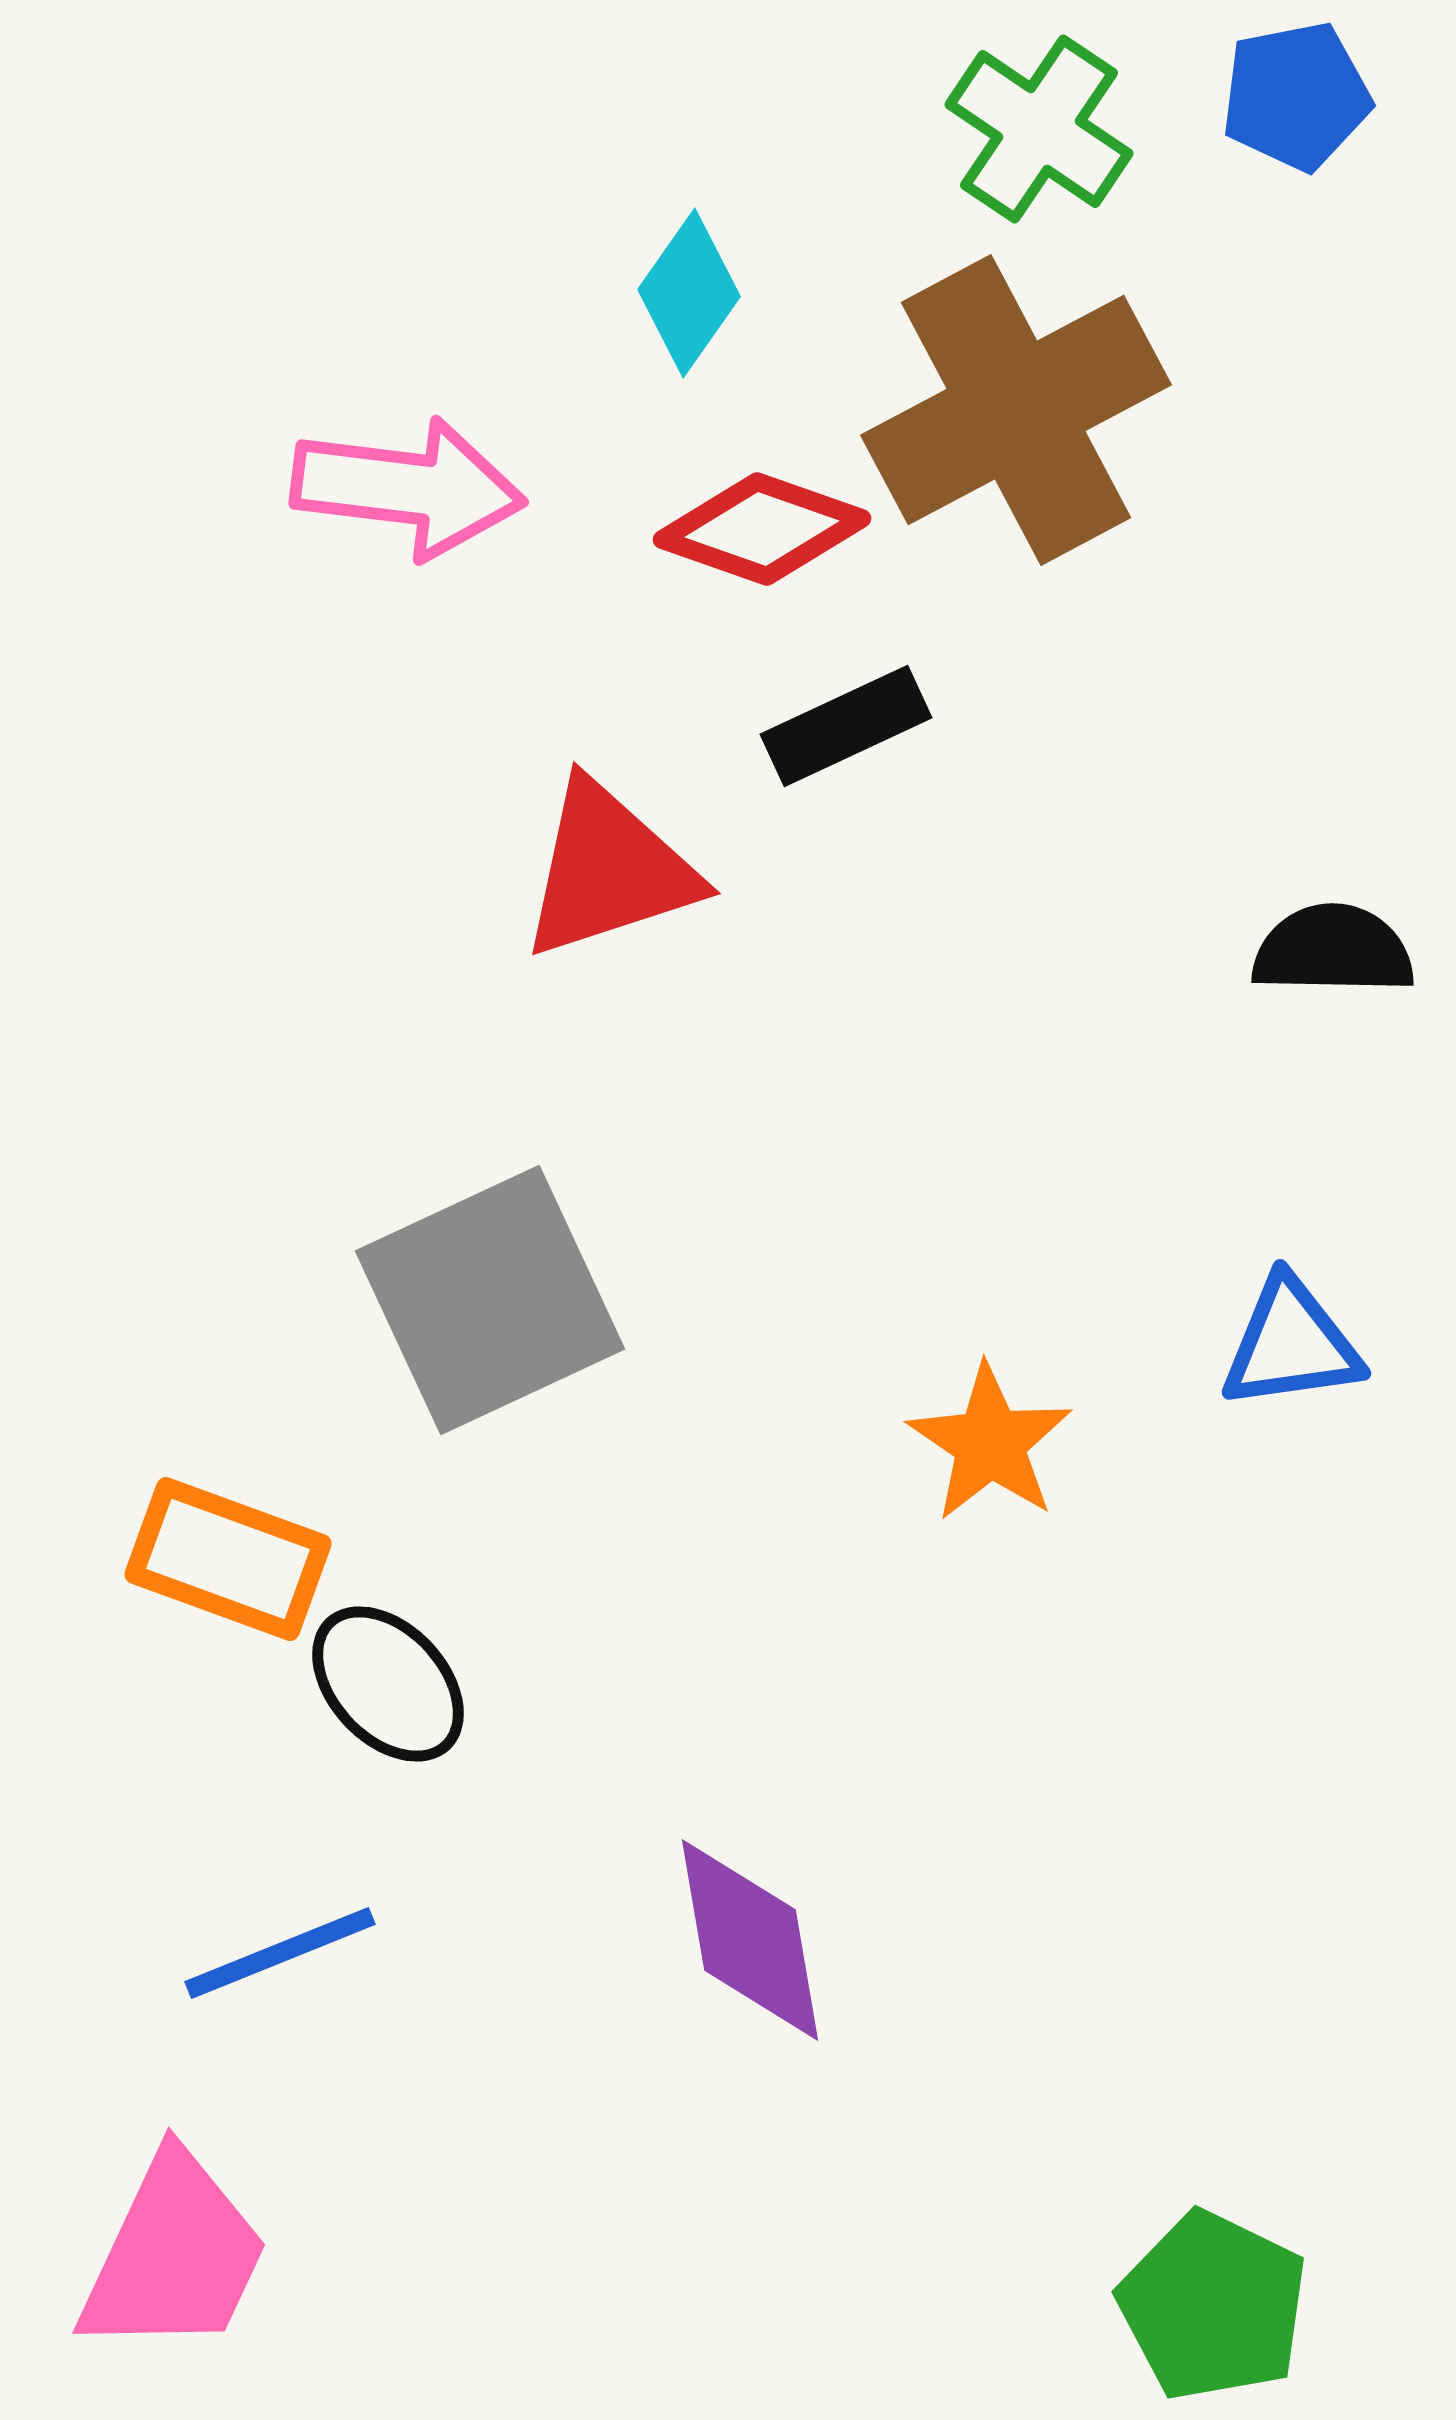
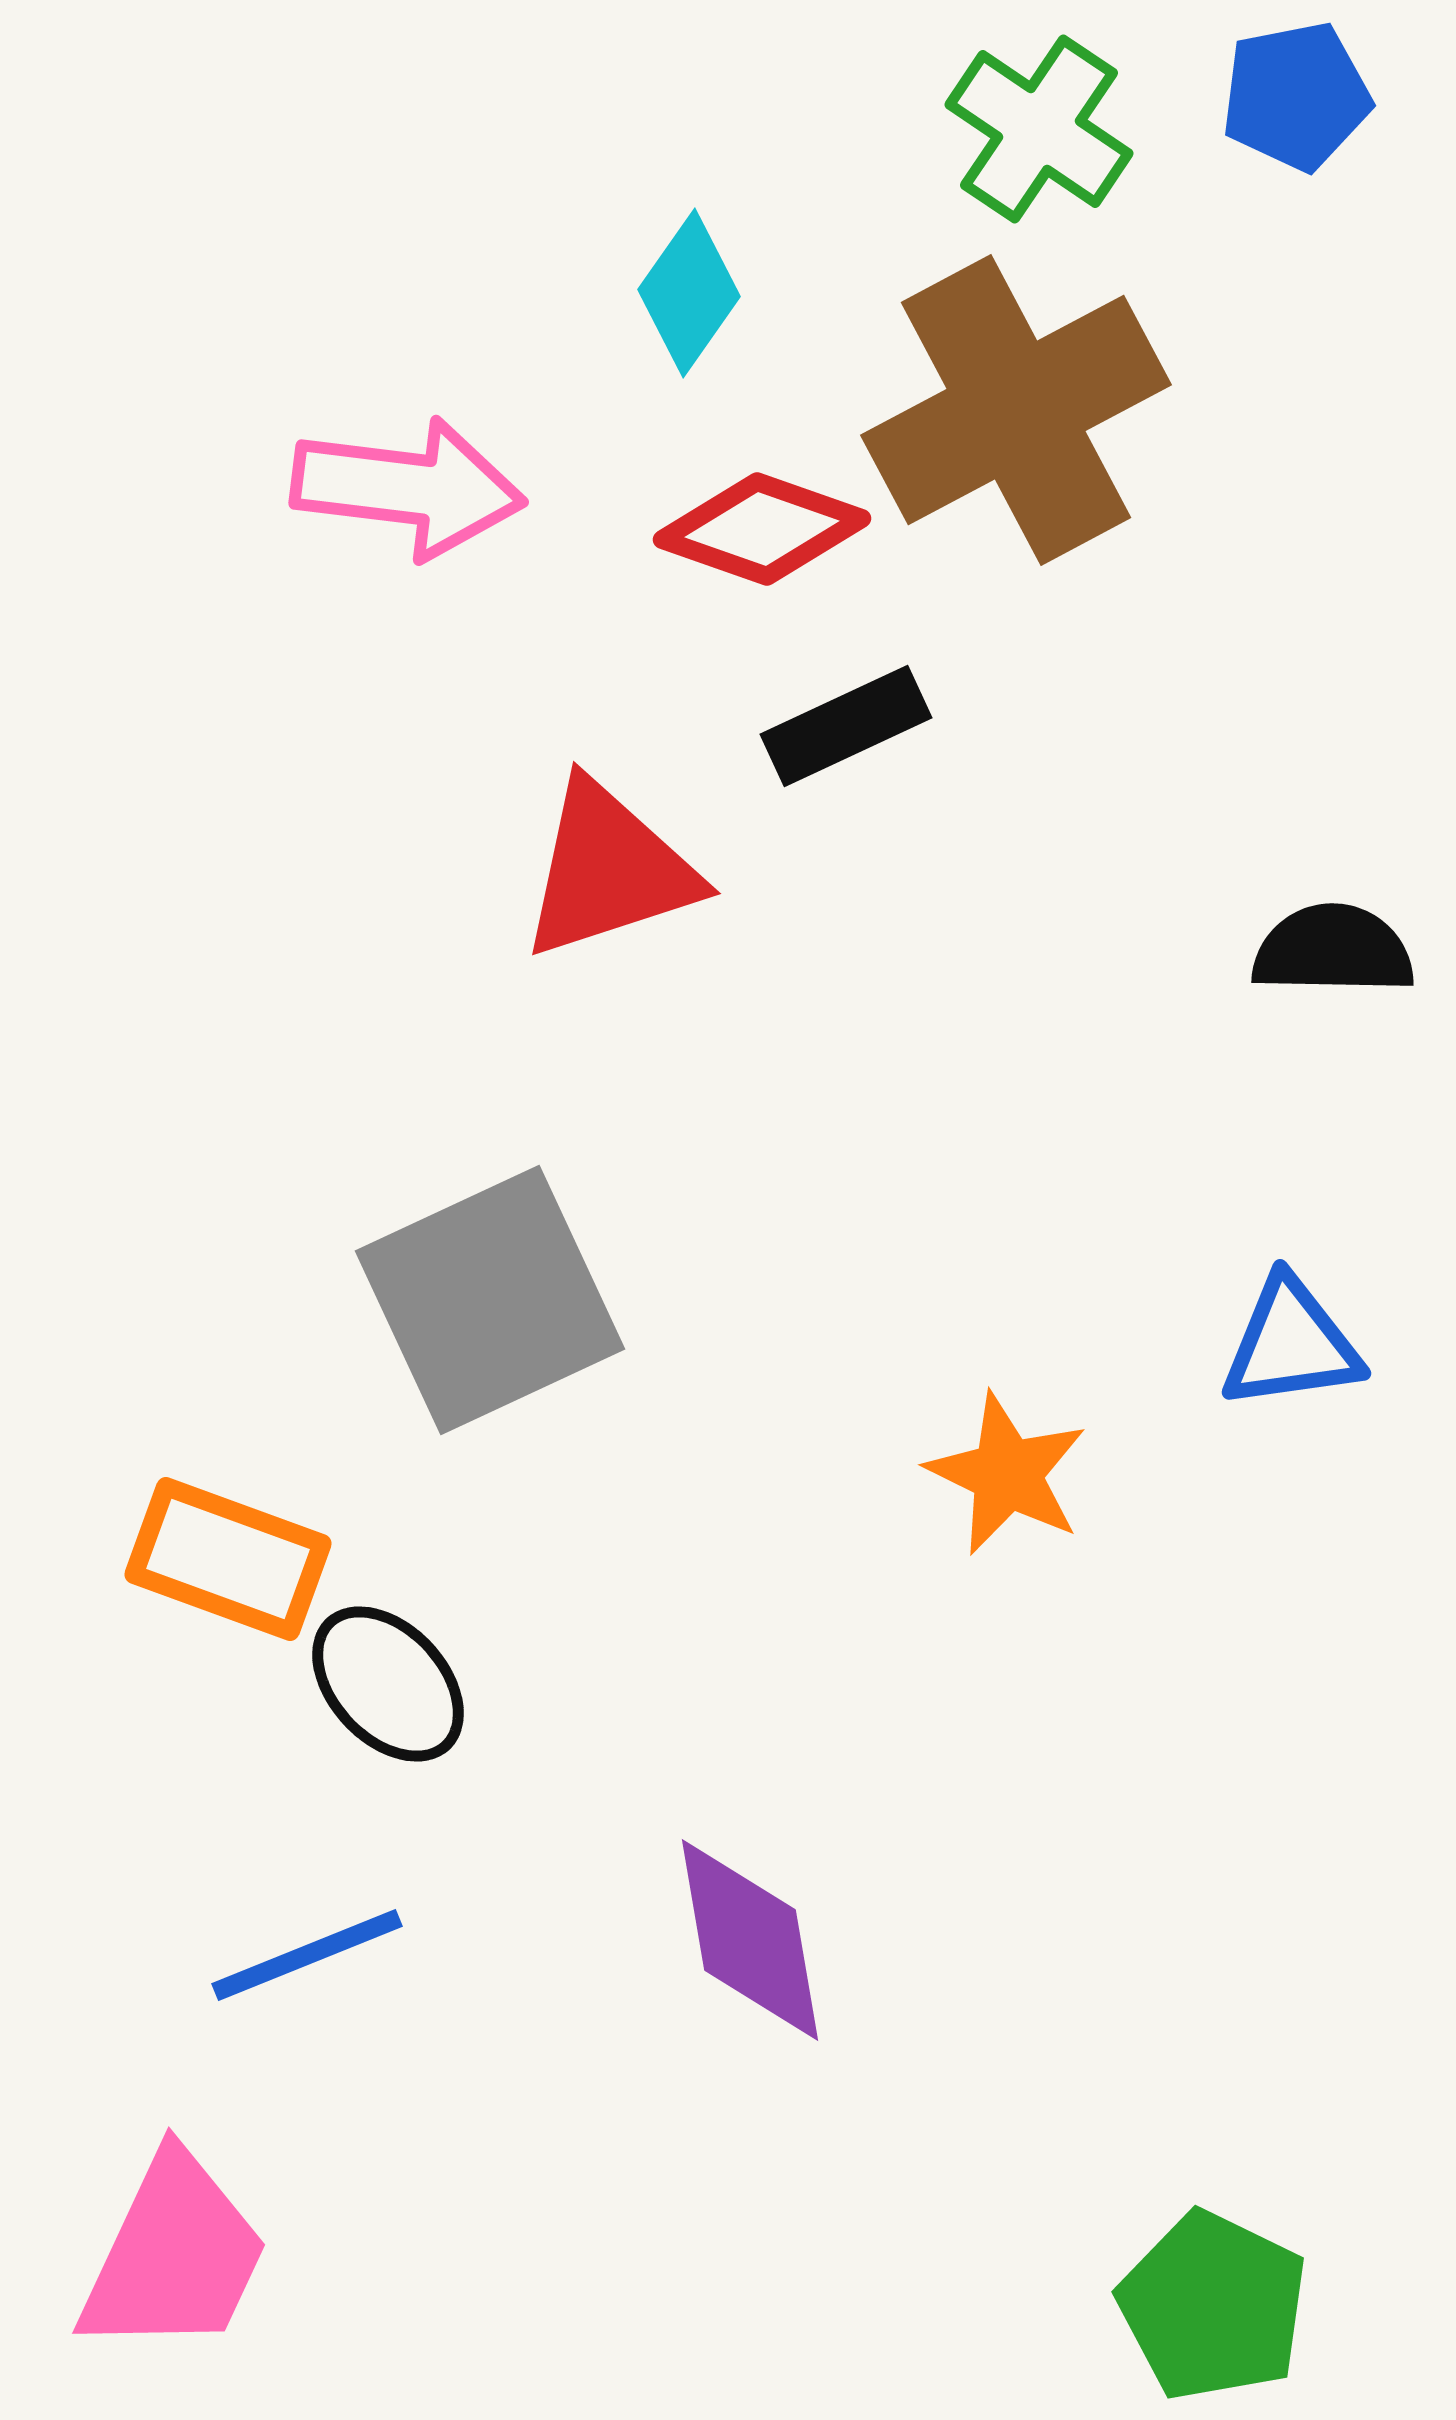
orange star: moved 17 px right, 31 px down; rotated 8 degrees counterclockwise
blue line: moved 27 px right, 2 px down
